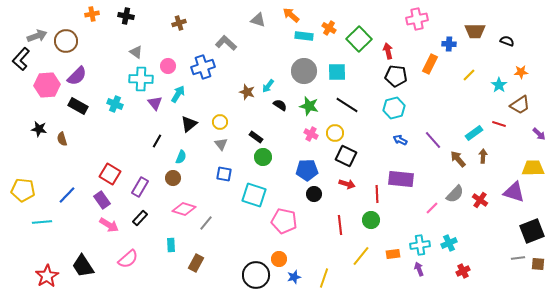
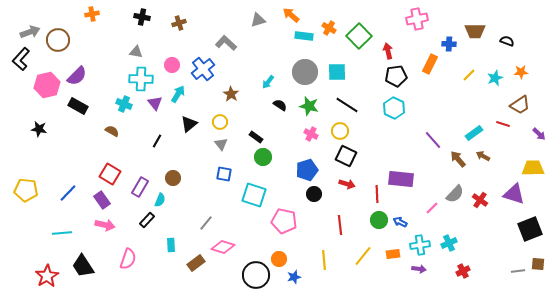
black cross at (126, 16): moved 16 px right, 1 px down
gray triangle at (258, 20): rotated 35 degrees counterclockwise
gray arrow at (37, 36): moved 7 px left, 4 px up
green square at (359, 39): moved 3 px up
brown circle at (66, 41): moved 8 px left, 1 px up
gray triangle at (136, 52): rotated 24 degrees counterclockwise
pink circle at (168, 66): moved 4 px right, 1 px up
blue cross at (203, 67): moved 2 px down; rotated 20 degrees counterclockwise
gray circle at (304, 71): moved 1 px right, 1 px down
black pentagon at (396, 76): rotated 15 degrees counterclockwise
pink hexagon at (47, 85): rotated 10 degrees counterclockwise
cyan star at (499, 85): moved 4 px left, 7 px up; rotated 14 degrees clockwise
cyan arrow at (268, 86): moved 4 px up
brown star at (247, 92): moved 16 px left, 2 px down; rotated 14 degrees clockwise
cyan cross at (115, 104): moved 9 px right
cyan hexagon at (394, 108): rotated 20 degrees counterclockwise
red line at (499, 124): moved 4 px right
yellow circle at (335, 133): moved 5 px right, 2 px up
brown semicircle at (62, 139): moved 50 px right, 8 px up; rotated 136 degrees clockwise
blue arrow at (400, 140): moved 82 px down
brown arrow at (483, 156): rotated 64 degrees counterclockwise
cyan semicircle at (181, 157): moved 21 px left, 43 px down
blue pentagon at (307, 170): rotated 15 degrees counterclockwise
yellow pentagon at (23, 190): moved 3 px right
purple triangle at (514, 192): moved 2 px down
blue line at (67, 195): moved 1 px right, 2 px up
pink diamond at (184, 209): moved 39 px right, 38 px down
black rectangle at (140, 218): moved 7 px right, 2 px down
green circle at (371, 220): moved 8 px right
cyan line at (42, 222): moved 20 px right, 11 px down
pink arrow at (109, 225): moved 4 px left; rotated 18 degrees counterclockwise
black square at (532, 231): moved 2 px left, 2 px up
yellow line at (361, 256): moved 2 px right
gray line at (518, 258): moved 13 px down
pink semicircle at (128, 259): rotated 30 degrees counterclockwise
brown rectangle at (196, 263): rotated 24 degrees clockwise
purple arrow at (419, 269): rotated 120 degrees clockwise
yellow line at (324, 278): moved 18 px up; rotated 24 degrees counterclockwise
